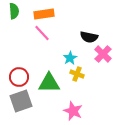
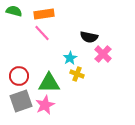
green semicircle: rotated 70 degrees counterclockwise
red circle: moved 1 px up
pink star: moved 28 px left, 6 px up; rotated 24 degrees clockwise
